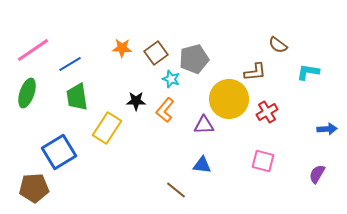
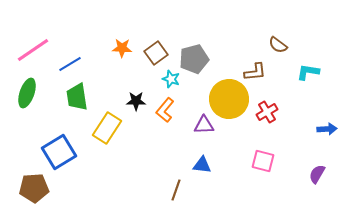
brown line: rotated 70 degrees clockwise
